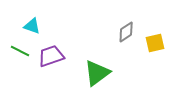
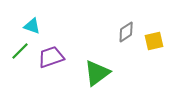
yellow square: moved 1 px left, 2 px up
green line: rotated 72 degrees counterclockwise
purple trapezoid: moved 1 px down
